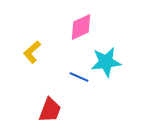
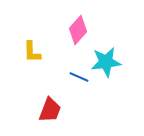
pink diamond: moved 3 px left, 3 px down; rotated 24 degrees counterclockwise
yellow L-shape: rotated 50 degrees counterclockwise
